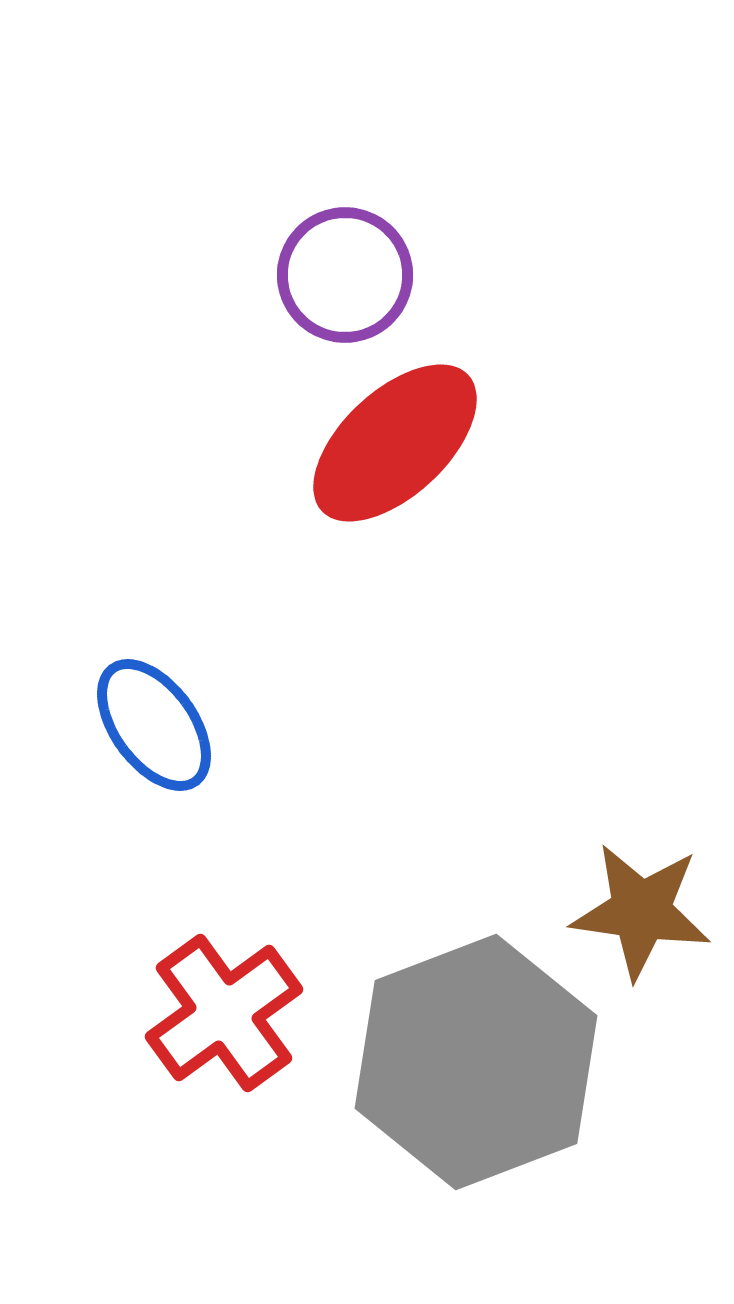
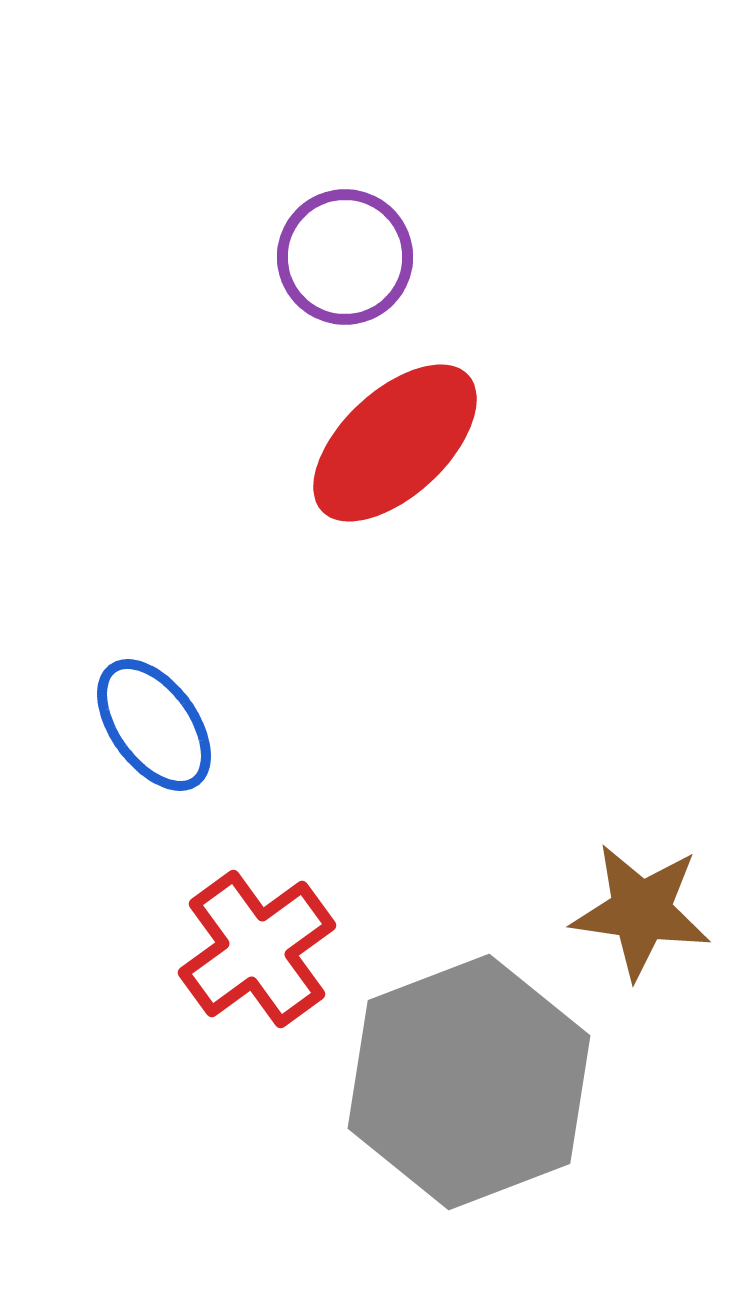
purple circle: moved 18 px up
red cross: moved 33 px right, 64 px up
gray hexagon: moved 7 px left, 20 px down
